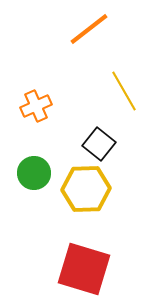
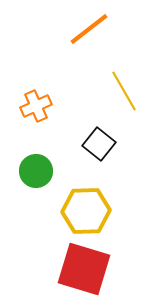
green circle: moved 2 px right, 2 px up
yellow hexagon: moved 22 px down
